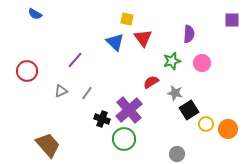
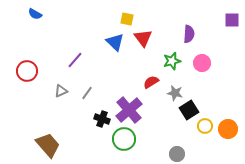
yellow circle: moved 1 px left, 2 px down
